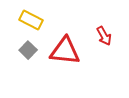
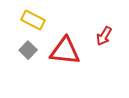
yellow rectangle: moved 2 px right
red arrow: rotated 60 degrees clockwise
